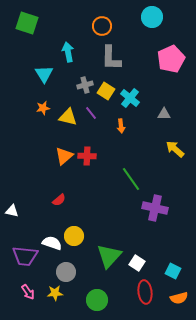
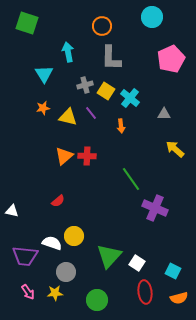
red semicircle: moved 1 px left, 1 px down
purple cross: rotated 10 degrees clockwise
